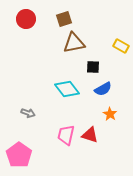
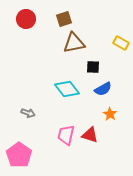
yellow rectangle: moved 3 px up
